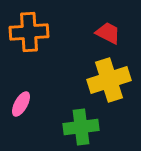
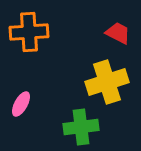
red trapezoid: moved 10 px right
yellow cross: moved 2 px left, 2 px down
